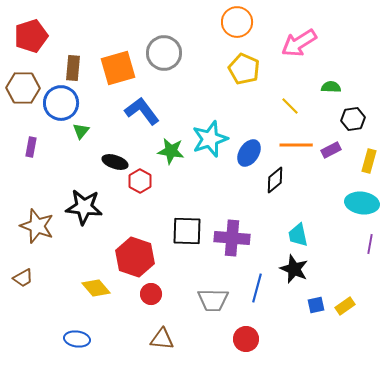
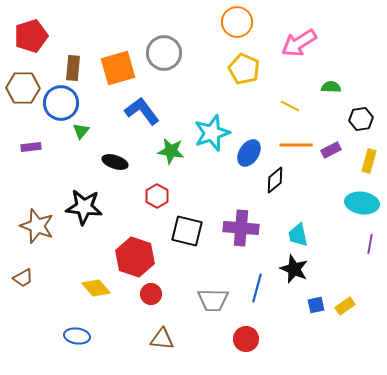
yellow line at (290, 106): rotated 18 degrees counterclockwise
black hexagon at (353, 119): moved 8 px right
cyan star at (210, 139): moved 2 px right, 6 px up
purple rectangle at (31, 147): rotated 72 degrees clockwise
red hexagon at (140, 181): moved 17 px right, 15 px down
black square at (187, 231): rotated 12 degrees clockwise
purple cross at (232, 238): moved 9 px right, 10 px up
blue ellipse at (77, 339): moved 3 px up
